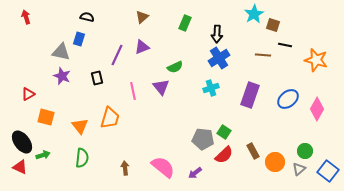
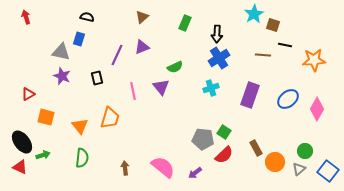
orange star at (316, 60): moved 2 px left; rotated 20 degrees counterclockwise
brown rectangle at (253, 151): moved 3 px right, 3 px up
